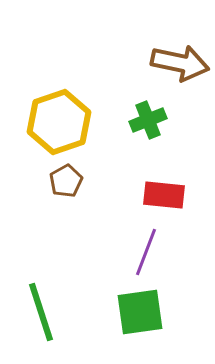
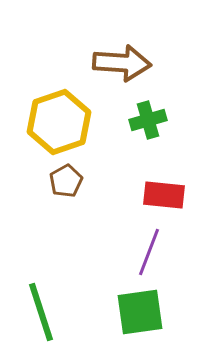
brown arrow: moved 58 px left; rotated 8 degrees counterclockwise
green cross: rotated 6 degrees clockwise
purple line: moved 3 px right
